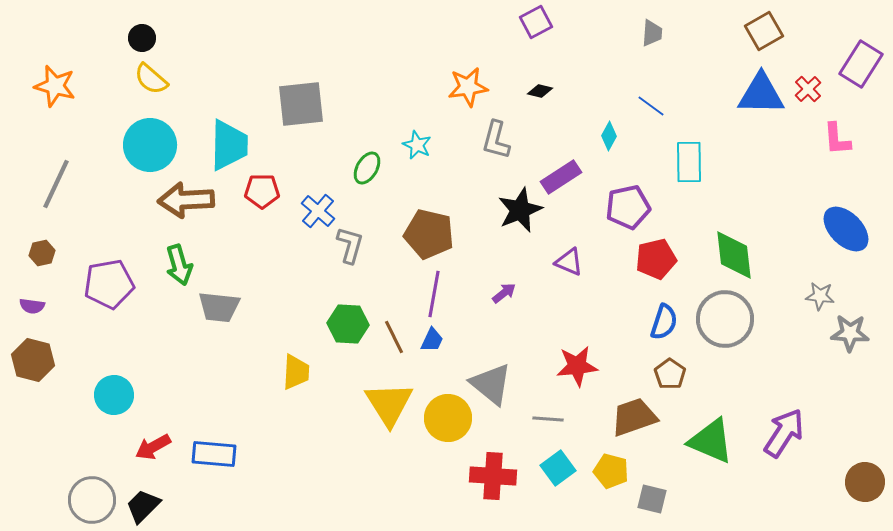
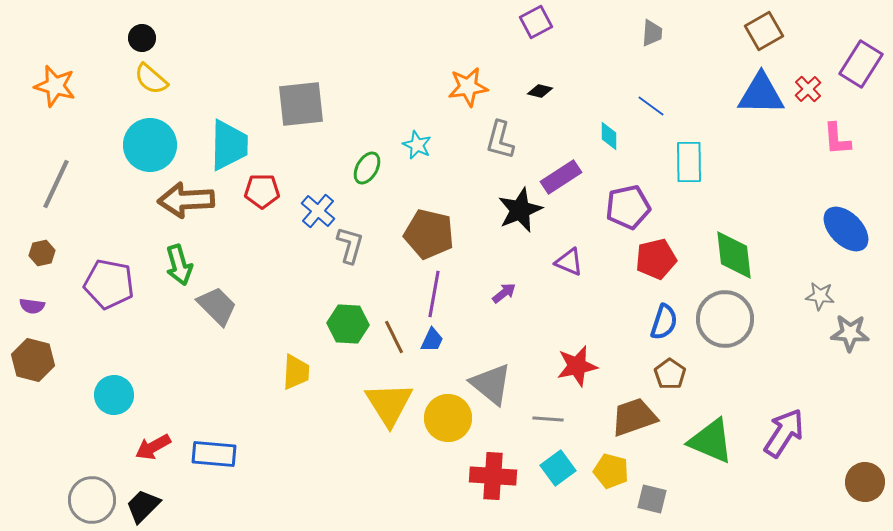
cyan diamond at (609, 136): rotated 28 degrees counterclockwise
gray L-shape at (496, 140): moved 4 px right
purple pentagon at (109, 284): rotated 21 degrees clockwise
gray trapezoid at (219, 307): moved 2 px left, 1 px up; rotated 141 degrees counterclockwise
red star at (577, 366): rotated 6 degrees counterclockwise
